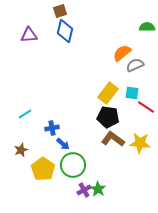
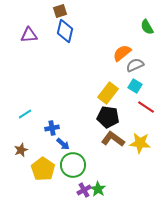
green semicircle: rotated 119 degrees counterclockwise
cyan square: moved 3 px right, 7 px up; rotated 24 degrees clockwise
